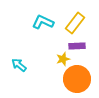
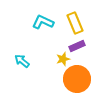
yellow rectangle: rotated 60 degrees counterclockwise
purple rectangle: rotated 21 degrees counterclockwise
cyan arrow: moved 3 px right, 4 px up
